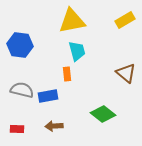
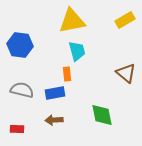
blue rectangle: moved 7 px right, 3 px up
green diamond: moved 1 px left, 1 px down; rotated 40 degrees clockwise
brown arrow: moved 6 px up
